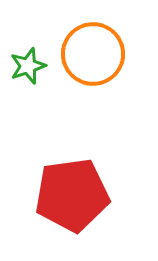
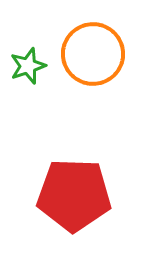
red pentagon: moved 2 px right; rotated 10 degrees clockwise
